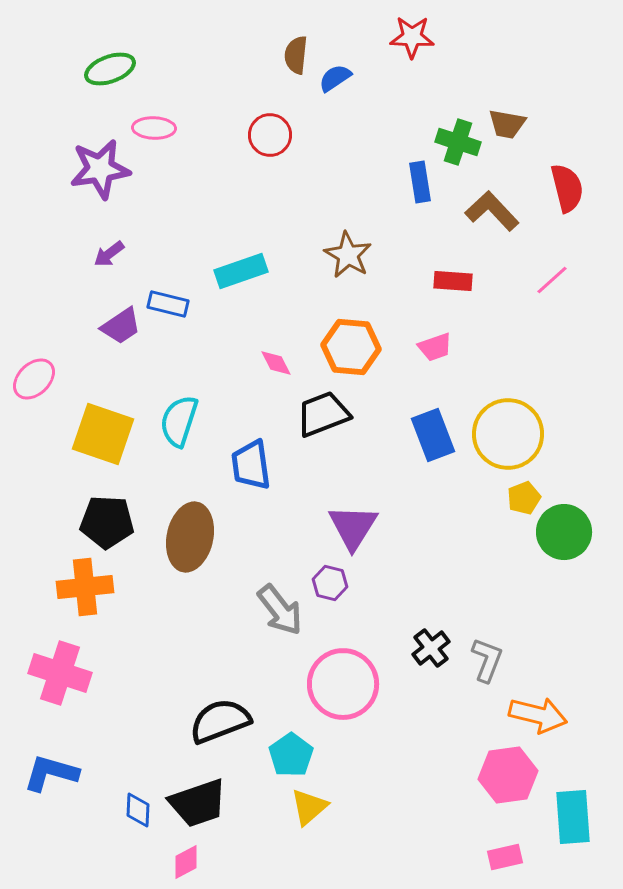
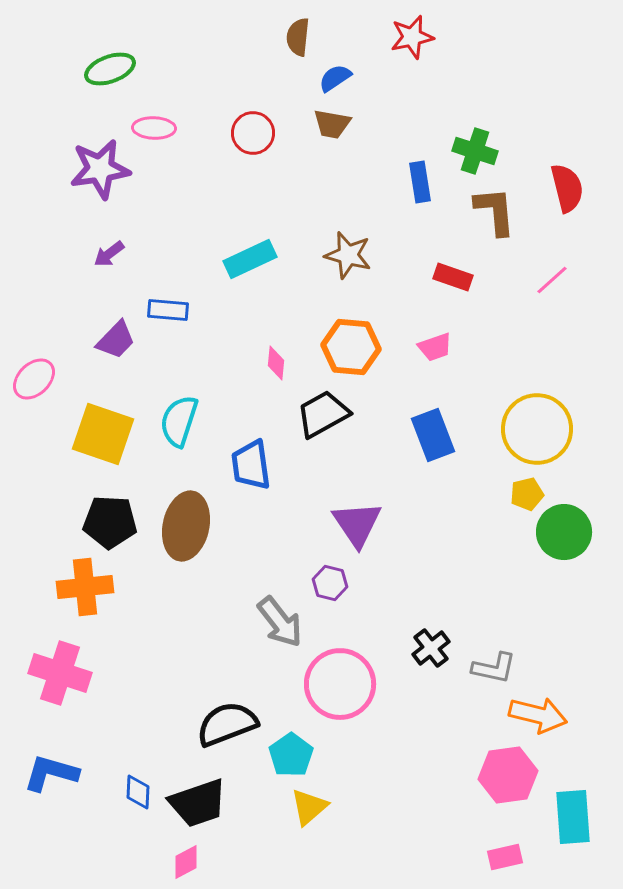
red star at (412, 37): rotated 15 degrees counterclockwise
brown semicircle at (296, 55): moved 2 px right, 18 px up
brown trapezoid at (507, 124): moved 175 px left
red circle at (270, 135): moved 17 px left, 2 px up
green cross at (458, 142): moved 17 px right, 9 px down
brown L-shape at (492, 211): moved 3 px right; rotated 38 degrees clockwise
brown star at (348, 255): rotated 15 degrees counterclockwise
cyan rectangle at (241, 271): moved 9 px right, 12 px up; rotated 6 degrees counterclockwise
red rectangle at (453, 281): moved 4 px up; rotated 15 degrees clockwise
blue rectangle at (168, 304): moved 6 px down; rotated 9 degrees counterclockwise
purple trapezoid at (121, 326): moved 5 px left, 14 px down; rotated 12 degrees counterclockwise
pink diamond at (276, 363): rotated 32 degrees clockwise
black trapezoid at (323, 414): rotated 8 degrees counterclockwise
yellow circle at (508, 434): moved 29 px right, 5 px up
yellow pentagon at (524, 498): moved 3 px right, 4 px up; rotated 8 degrees clockwise
black pentagon at (107, 522): moved 3 px right
purple triangle at (353, 527): moved 4 px right, 3 px up; rotated 6 degrees counterclockwise
brown ellipse at (190, 537): moved 4 px left, 11 px up
gray arrow at (280, 610): moved 12 px down
gray L-shape at (487, 660): moved 7 px right, 8 px down; rotated 81 degrees clockwise
pink circle at (343, 684): moved 3 px left
black semicircle at (220, 721): moved 7 px right, 3 px down
blue diamond at (138, 810): moved 18 px up
